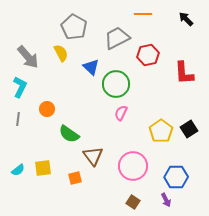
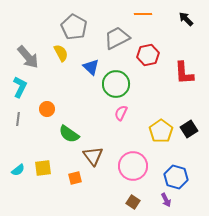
blue hexagon: rotated 15 degrees clockwise
